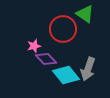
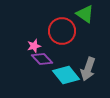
red circle: moved 1 px left, 2 px down
purple diamond: moved 4 px left
